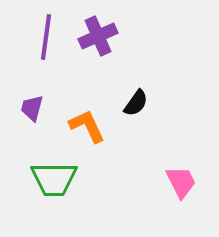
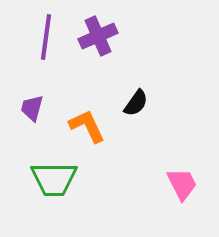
pink trapezoid: moved 1 px right, 2 px down
